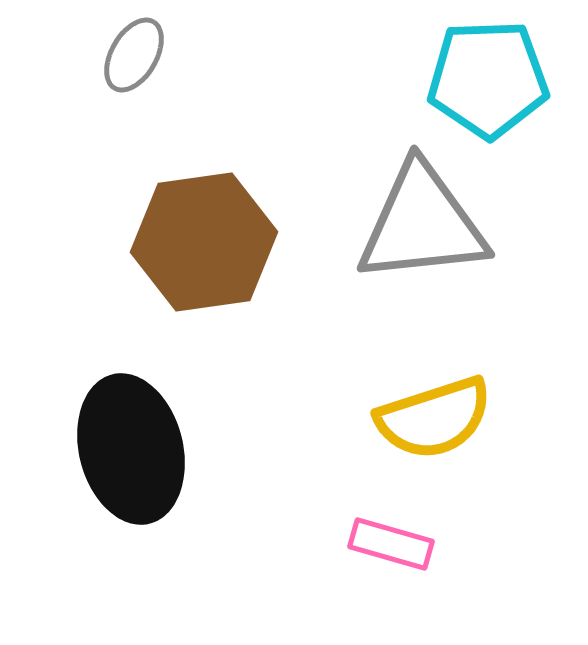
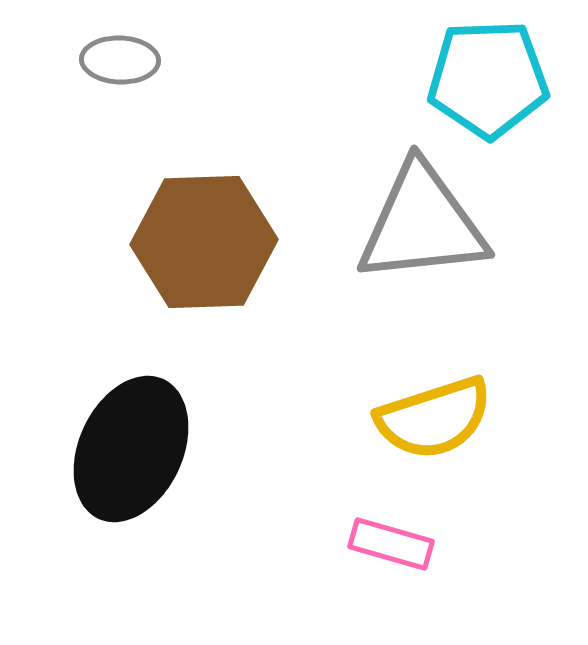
gray ellipse: moved 14 px left, 5 px down; rotated 62 degrees clockwise
brown hexagon: rotated 6 degrees clockwise
black ellipse: rotated 39 degrees clockwise
